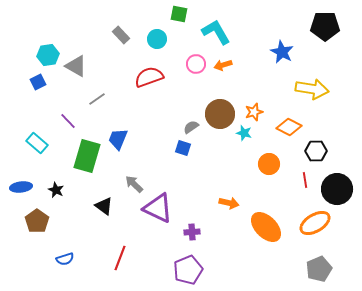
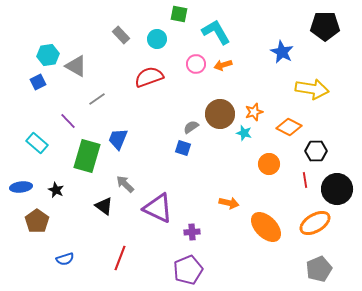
gray arrow at (134, 184): moved 9 px left
